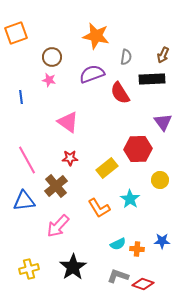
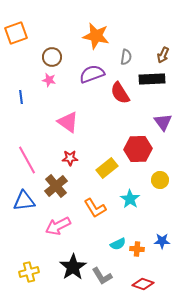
orange L-shape: moved 4 px left
pink arrow: rotated 20 degrees clockwise
yellow cross: moved 3 px down
gray L-shape: moved 16 px left; rotated 140 degrees counterclockwise
